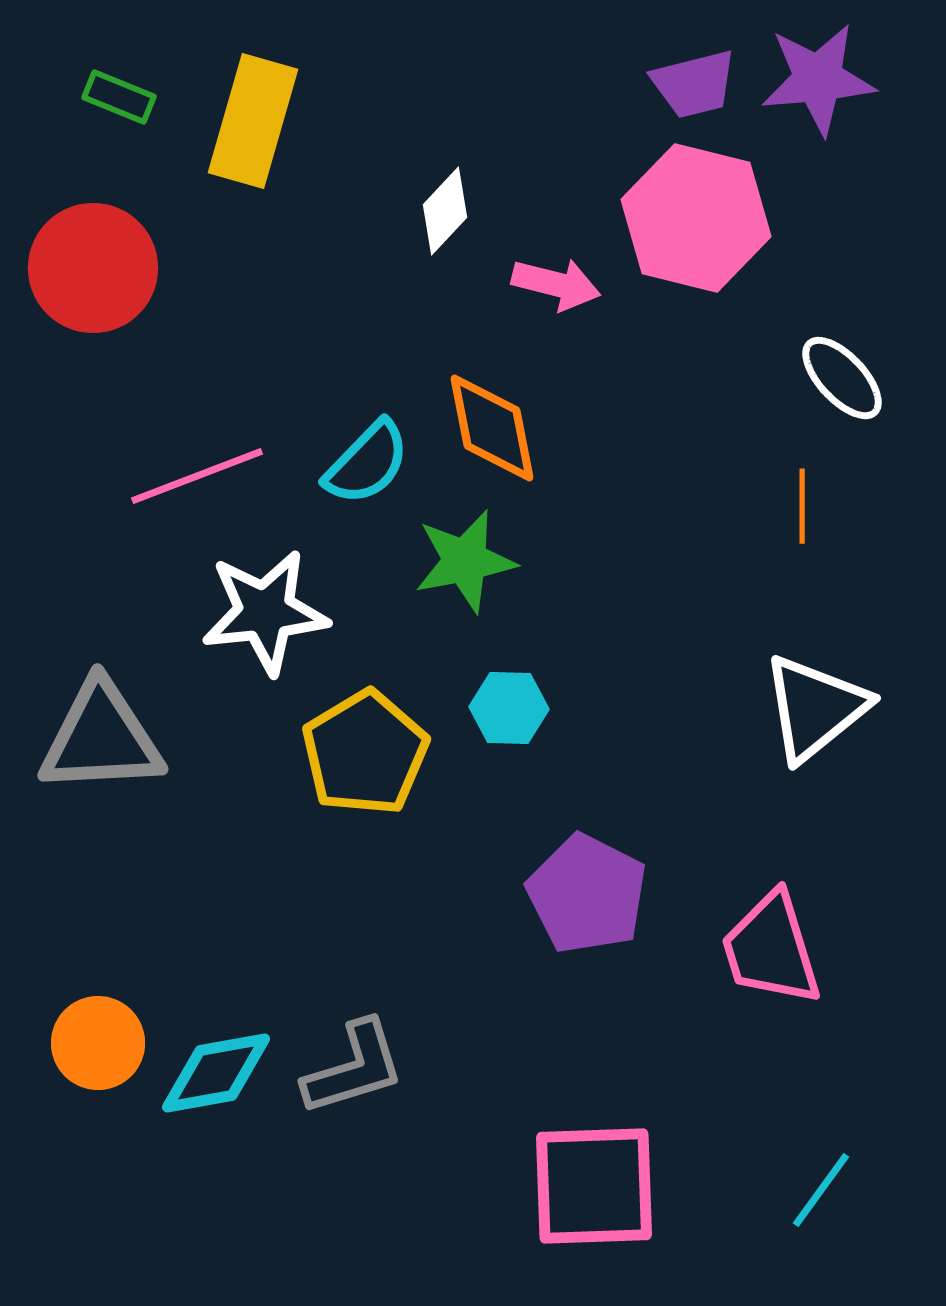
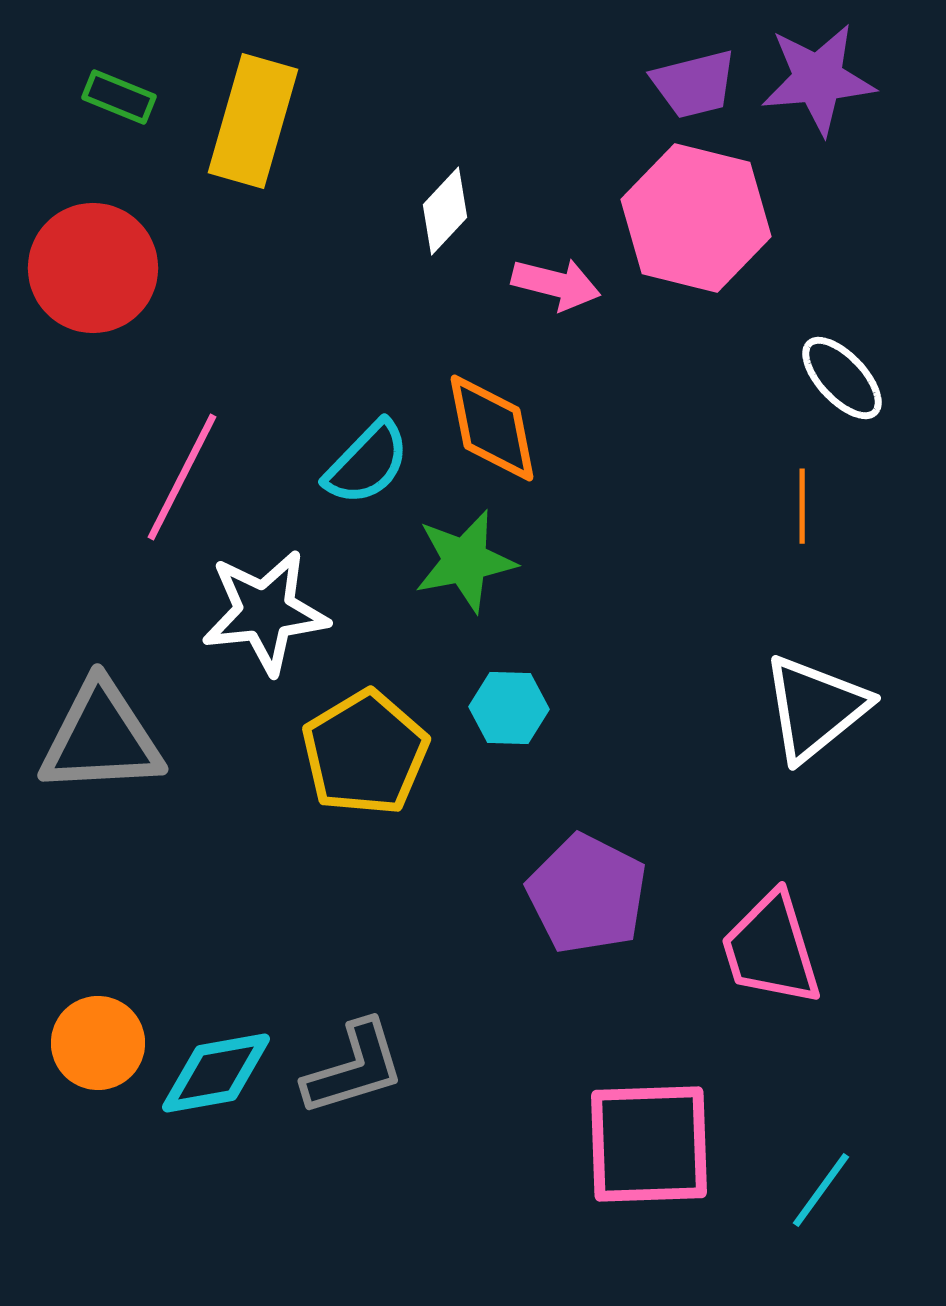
pink line: moved 15 px left, 1 px down; rotated 42 degrees counterclockwise
pink square: moved 55 px right, 42 px up
